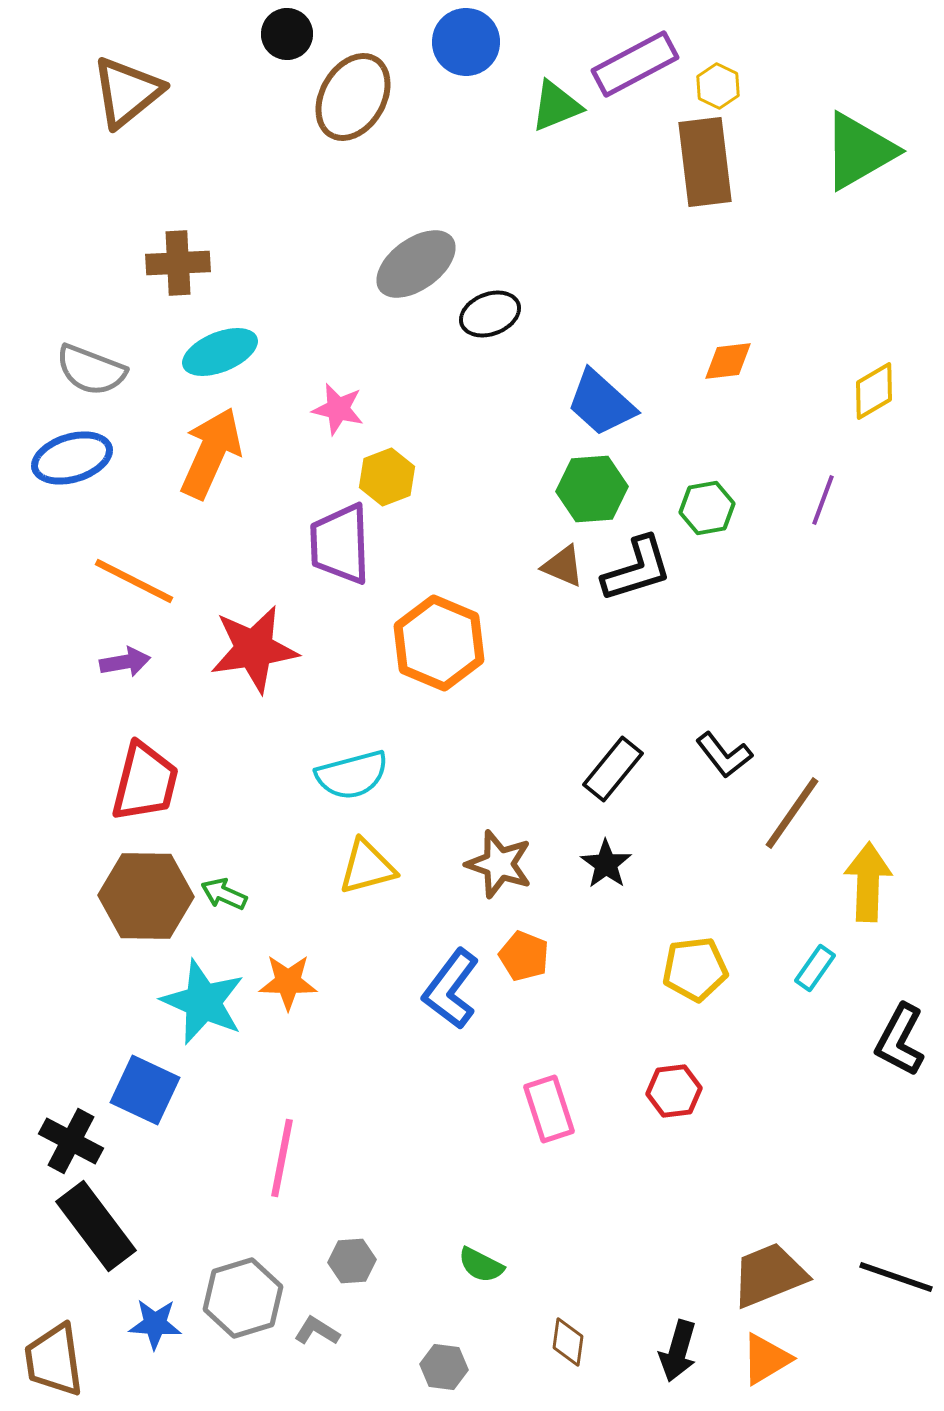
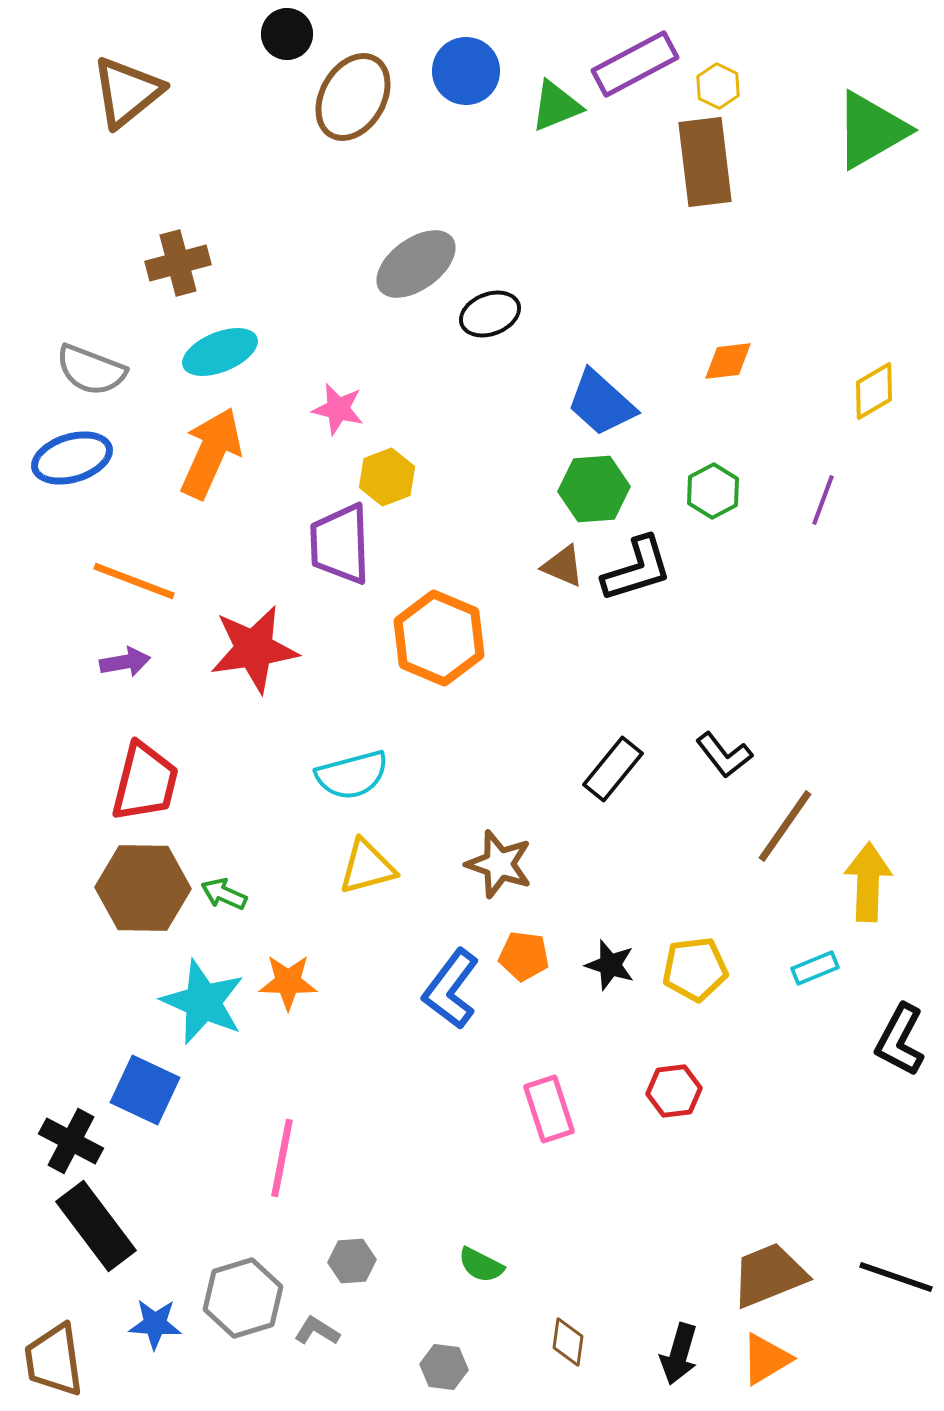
blue circle at (466, 42): moved 29 px down
green triangle at (859, 151): moved 12 px right, 21 px up
brown cross at (178, 263): rotated 12 degrees counterclockwise
green hexagon at (592, 489): moved 2 px right
green hexagon at (707, 508): moved 6 px right, 17 px up; rotated 18 degrees counterclockwise
orange line at (134, 581): rotated 6 degrees counterclockwise
orange hexagon at (439, 643): moved 5 px up
brown line at (792, 813): moved 7 px left, 13 px down
black star at (606, 864): moved 4 px right, 101 px down; rotated 18 degrees counterclockwise
brown hexagon at (146, 896): moved 3 px left, 8 px up
orange pentagon at (524, 956): rotated 15 degrees counterclockwise
cyan rectangle at (815, 968): rotated 33 degrees clockwise
black arrow at (678, 1351): moved 1 px right, 3 px down
